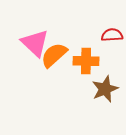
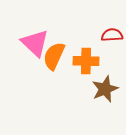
orange semicircle: moved 1 px down; rotated 24 degrees counterclockwise
